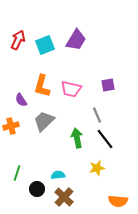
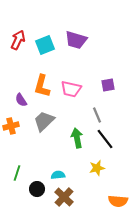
purple trapezoid: rotated 75 degrees clockwise
